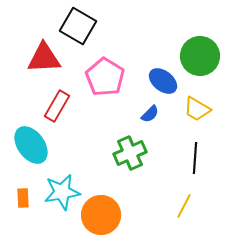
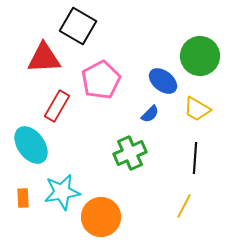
pink pentagon: moved 4 px left, 3 px down; rotated 12 degrees clockwise
orange circle: moved 2 px down
